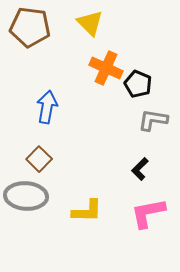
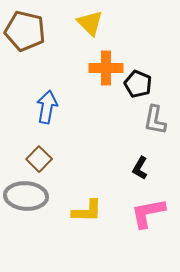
brown pentagon: moved 5 px left, 4 px down; rotated 6 degrees clockwise
orange cross: rotated 24 degrees counterclockwise
gray L-shape: moved 2 px right; rotated 88 degrees counterclockwise
black L-shape: moved 1 px up; rotated 15 degrees counterclockwise
